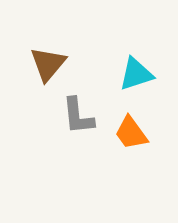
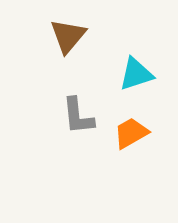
brown triangle: moved 20 px right, 28 px up
orange trapezoid: rotated 96 degrees clockwise
